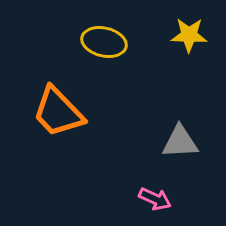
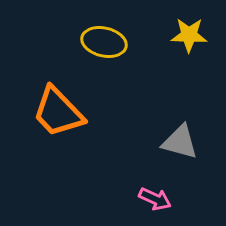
gray triangle: rotated 18 degrees clockwise
